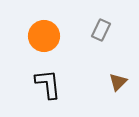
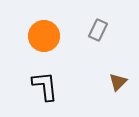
gray rectangle: moved 3 px left
black L-shape: moved 3 px left, 2 px down
